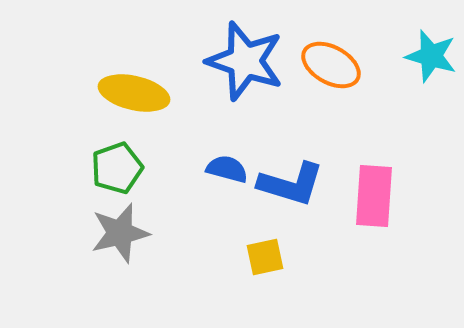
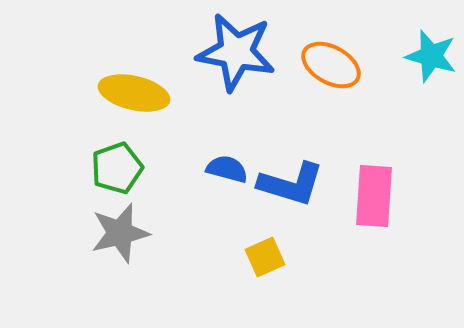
blue star: moved 9 px left, 9 px up; rotated 8 degrees counterclockwise
yellow square: rotated 12 degrees counterclockwise
